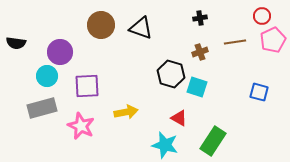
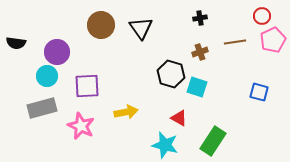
black triangle: rotated 35 degrees clockwise
purple circle: moved 3 px left
